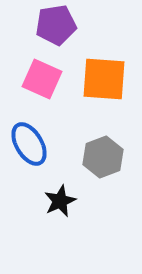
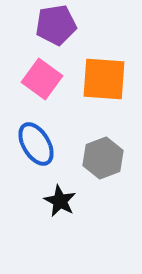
pink square: rotated 12 degrees clockwise
blue ellipse: moved 7 px right
gray hexagon: moved 1 px down
black star: rotated 20 degrees counterclockwise
